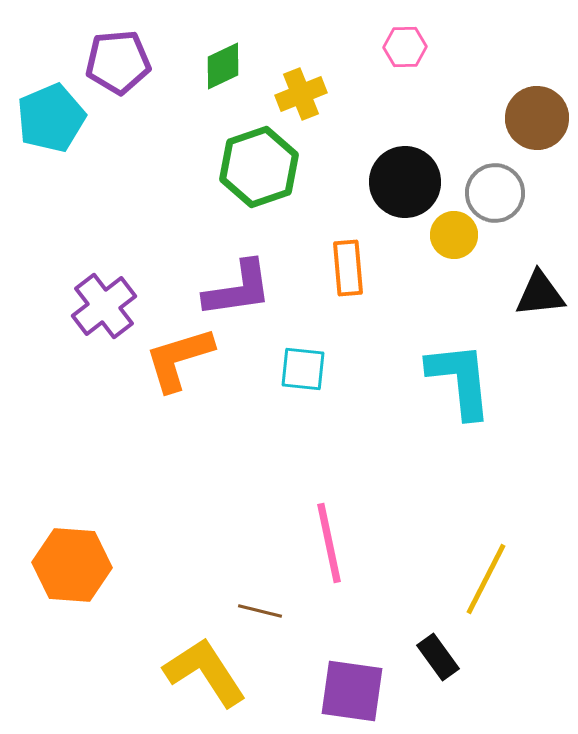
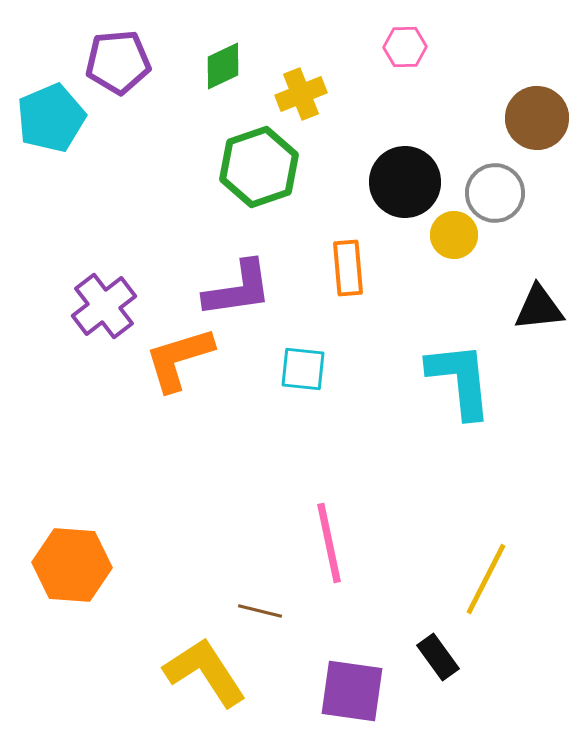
black triangle: moved 1 px left, 14 px down
